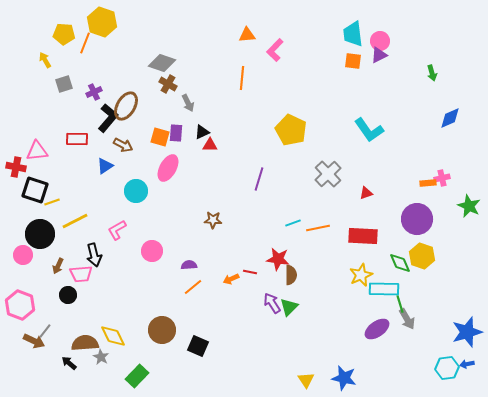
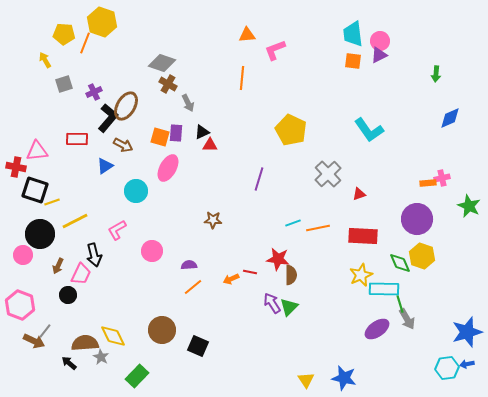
pink L-shape at (275, 50): rotated 25 degrees clockwise
green arrow at (432, 73): moved 4 px right, 1 px down; rotated 21 degrees clockwise
red triangle at (366, 193): moved 7 px left, 1 px down
pink trapezoid at (81, 274): rotated 60 degrees counterclockwise
